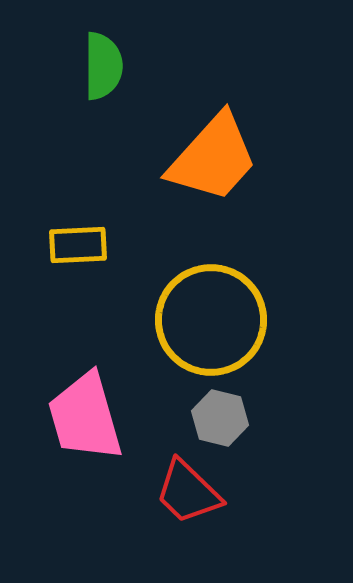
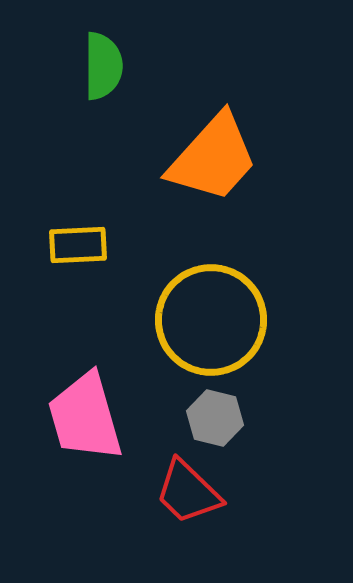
gray hexagon: moved 5 px left
